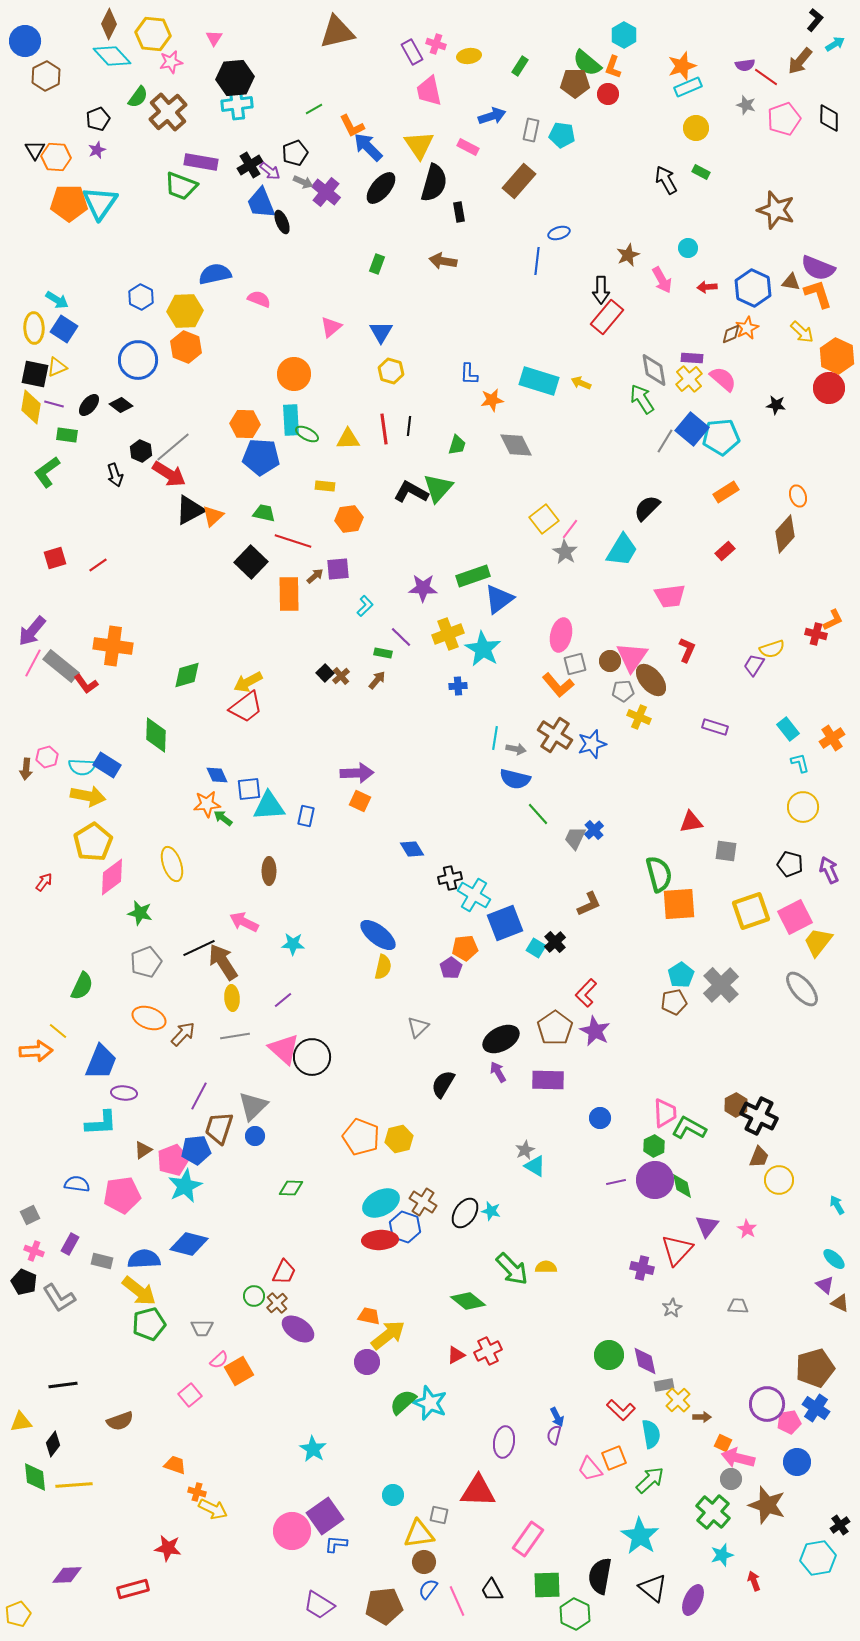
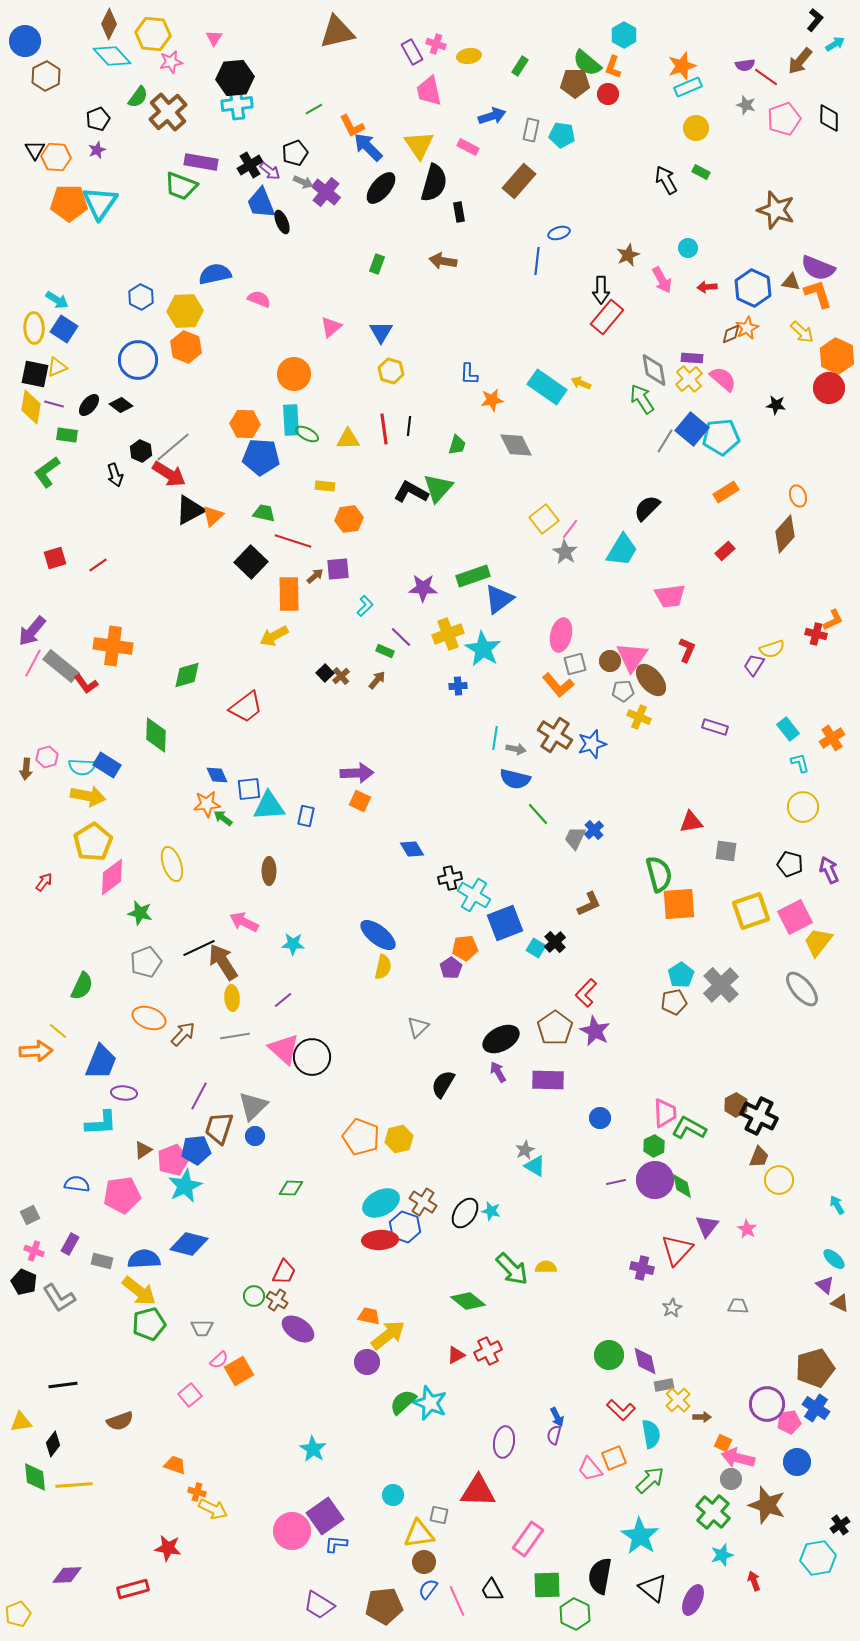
cyan rectangle at (539, 381): moved 8 px right, 6 px down; rotated 18 degrees clockwise
green rectangle at (383, 653): moved 2 px right, 2 px up; rotated 12 degrees clockwise
yellow arrow at (248, 682): moved 26 px right, 46 px up
brown cross at (277, 1303): moved 3 px up; rotated 15 degrees counterclockwise
